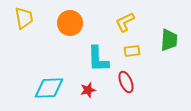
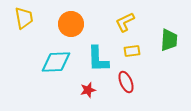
orange circle: moved 1 px right, 1 px down
cyan diamond: moved 7 px right, 26 px up
